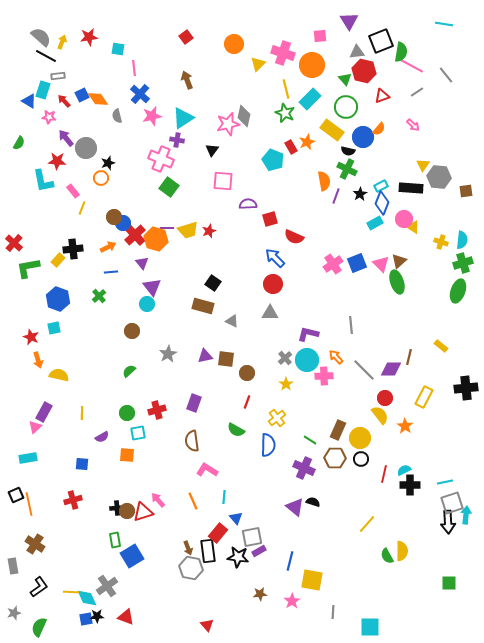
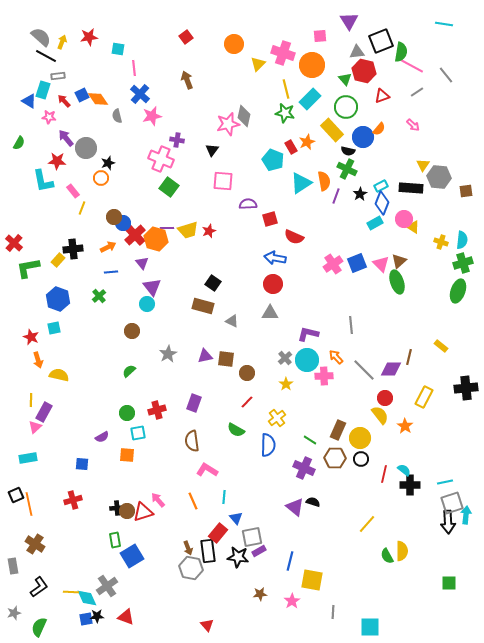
green star at (285, 113): rotated 12 degrees counterclockwise
cyan triangle at (183, 118): moved 118 px right, 65 px down
yellow rectangle at (332, 130): rotated 10 degrees clockwise
blue arrow at (275, 258): rotated 35 degrees counterclockwise
red line at (247, 402): rotated 24 degrees clockwise
yellow line at (82, 413): moved 51 px left, 13 px up
cyan semicircle at (404, 470): rotated 64 degrees clockwise
